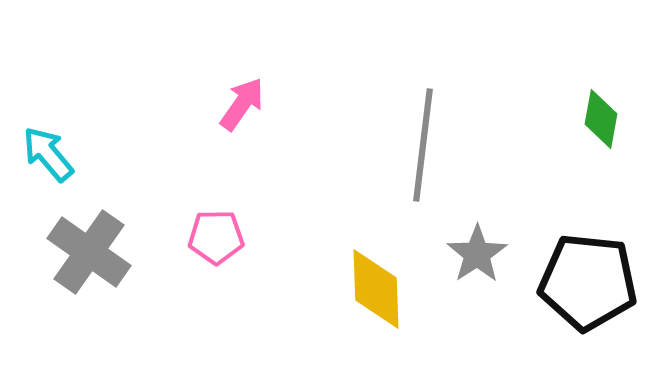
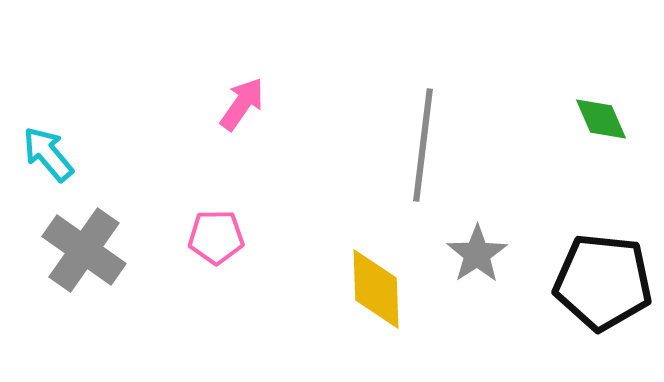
green diamond: rotated 34 degrees counterclockwise
gray cross: moved 5 px left, 2 px up
black pentagon: moved 15 px right
